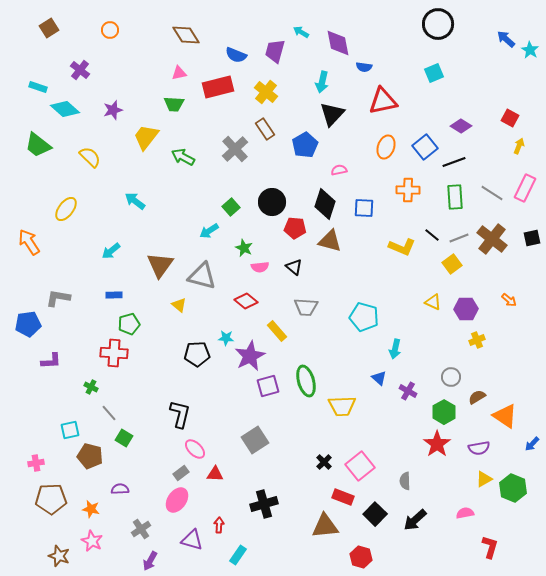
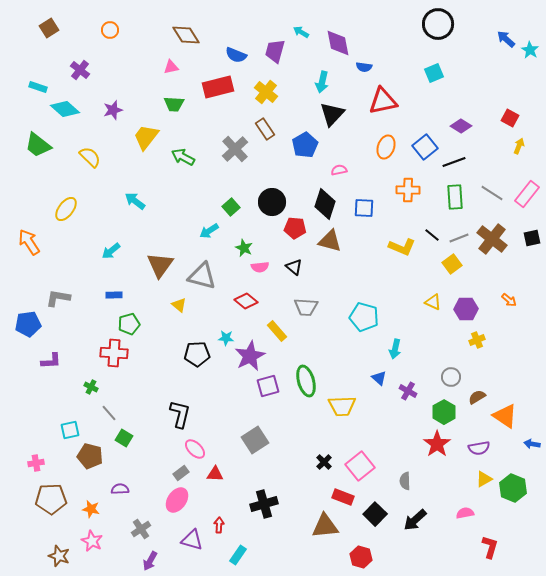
pink triangle at (179, 73): moved 8 px left, 6 px up
pink rectangle at (525, 188): moved 2 px right, 6 px down; rotated 12 degrees clockwise
blue arrow at (532, 444): rotated 56 degrees clockwise
